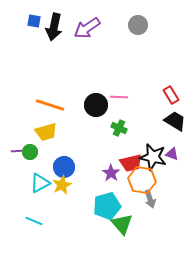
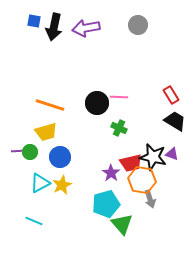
purple arrow: moved 1 px left; rotated 24 degrees clockwise
black circle: moved 1 px right, 2 px up
blue circle: moved 4 px left, 10 px up
cyan pentagon: moved 1 px left, 2 px up
